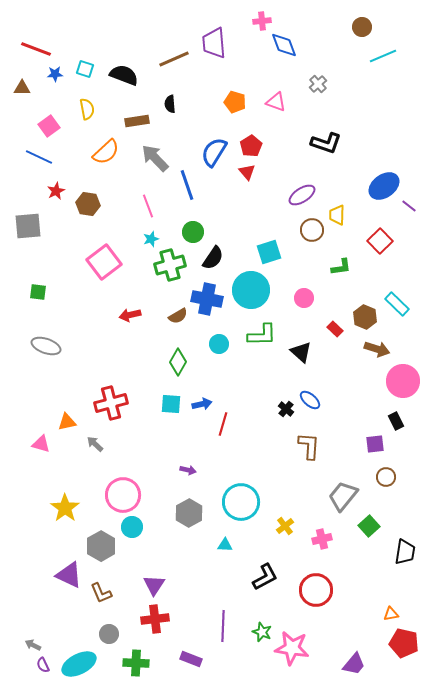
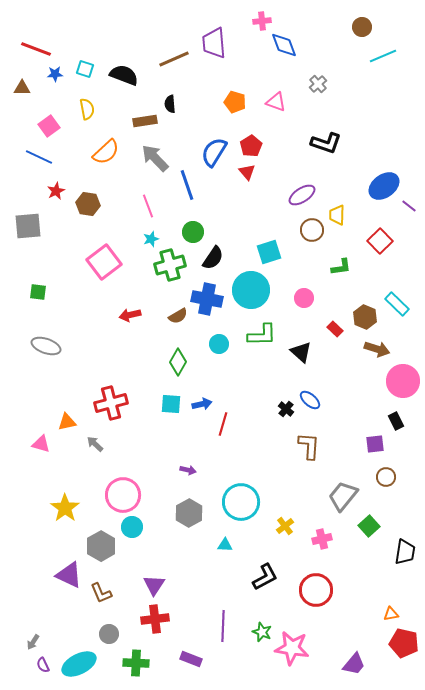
brown rectangle at (137, 121): moved 8 px right
gray arrow at (33, 645): moved 3 px up; rotated 84 degrees counterclockwise
